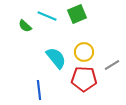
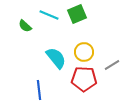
cyan line: moved 2 px right, 1 px up
